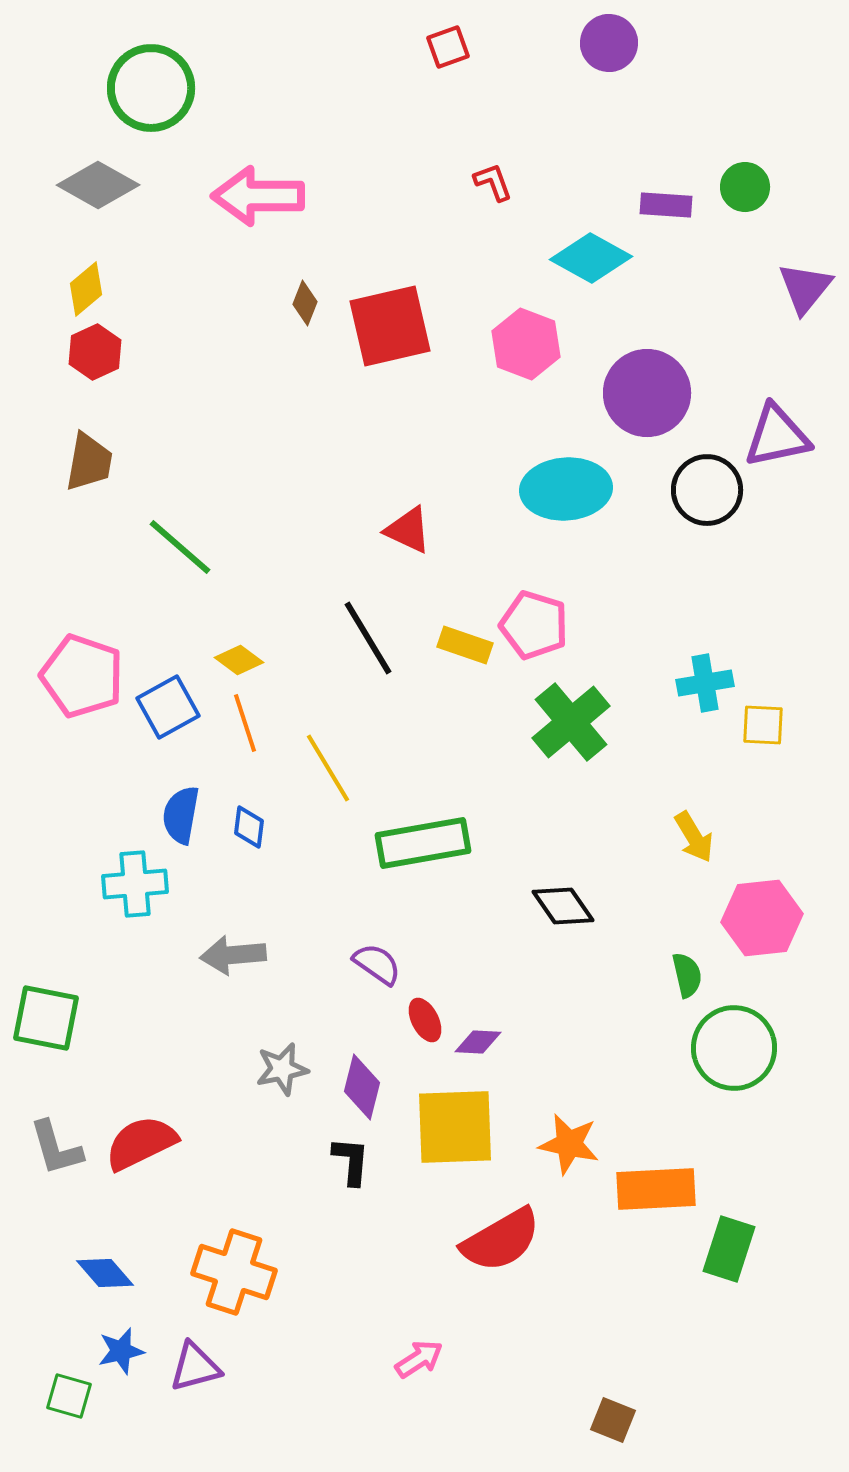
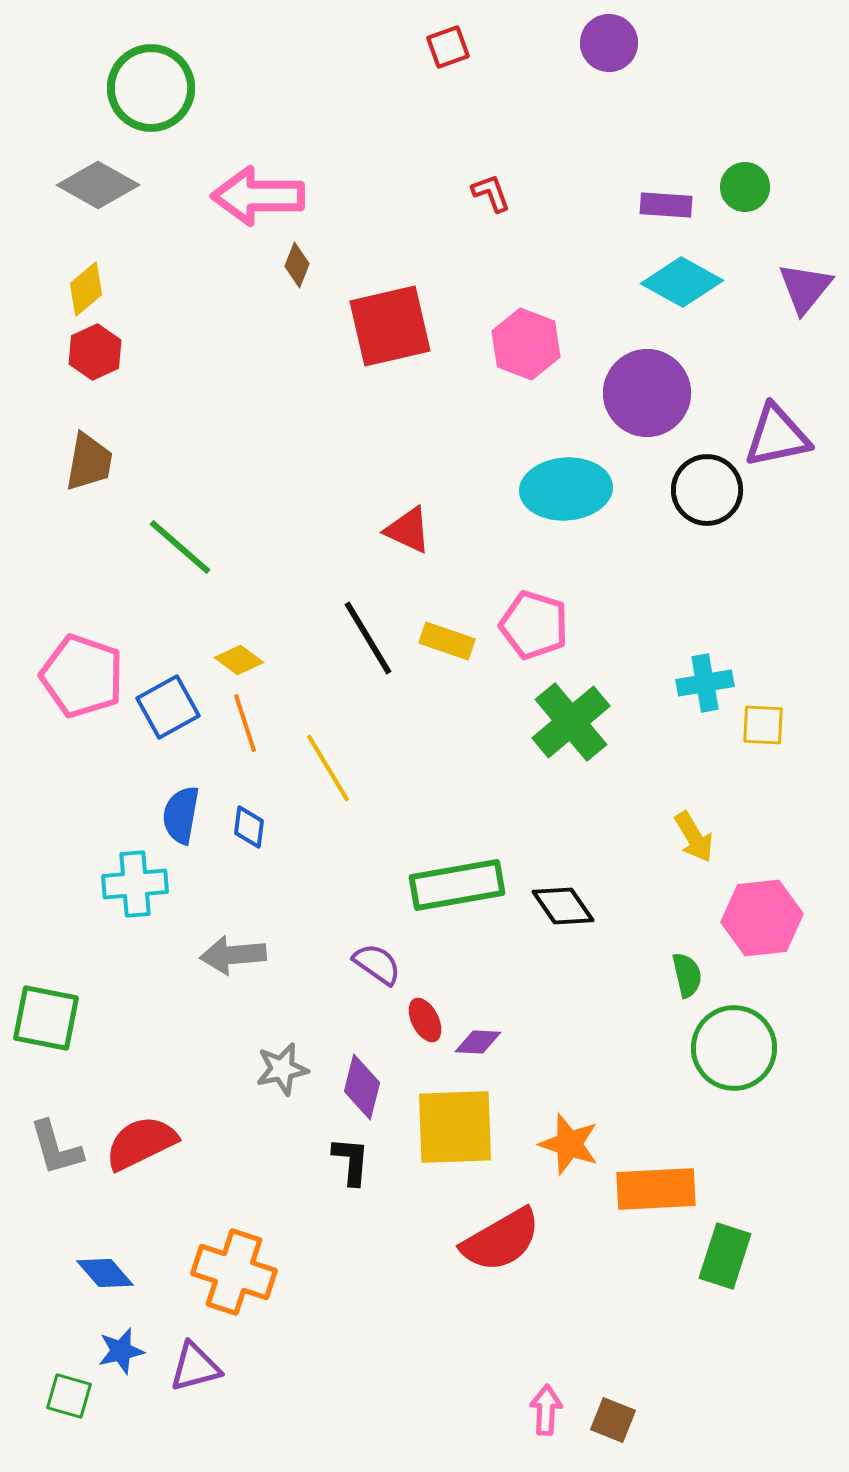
red L-shape at (493, 182): moved 2 px left, 11 px down
cyan diamond at (591, 258): moved 91 px right, 24 px down
brown diamond at (305, 303): moved 8 px left, 38 px up
yellow rectangle at (465, 645): moved 18 px left, 4 px up
green rectangle at (423, 843): moved 34 px right, 42 px down
orange star at (569, 1144): rotated 6 degrees clockwise
green rectangle at (729, 1249): moved 4 px left, 7 px down
pink arrow at (419, 1359): moved 127 px right, 51 px down; rotated 54 degrees counterclockwise
